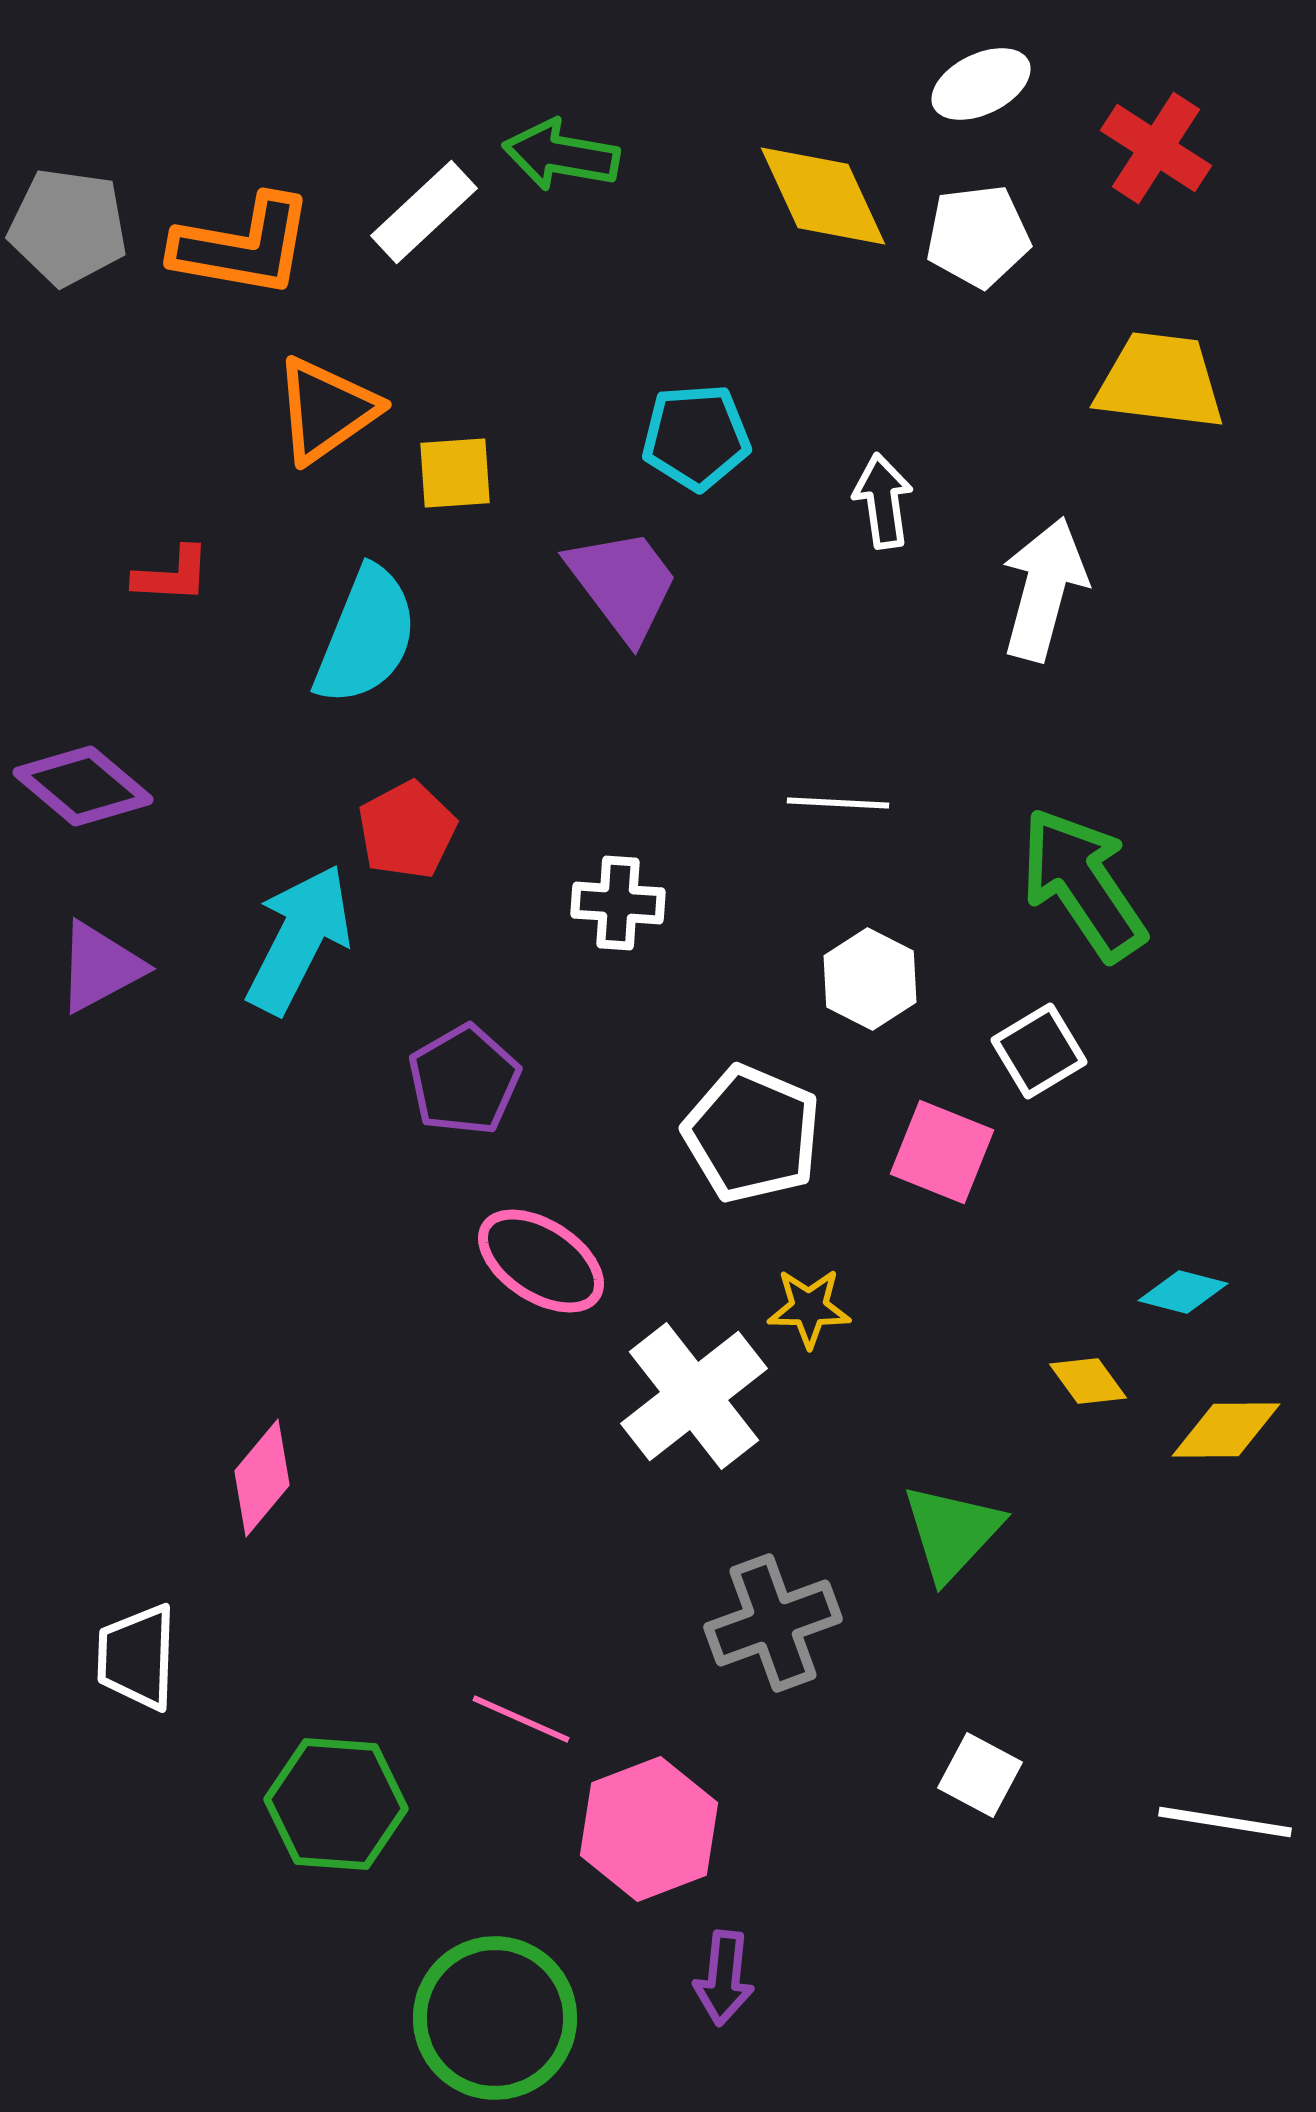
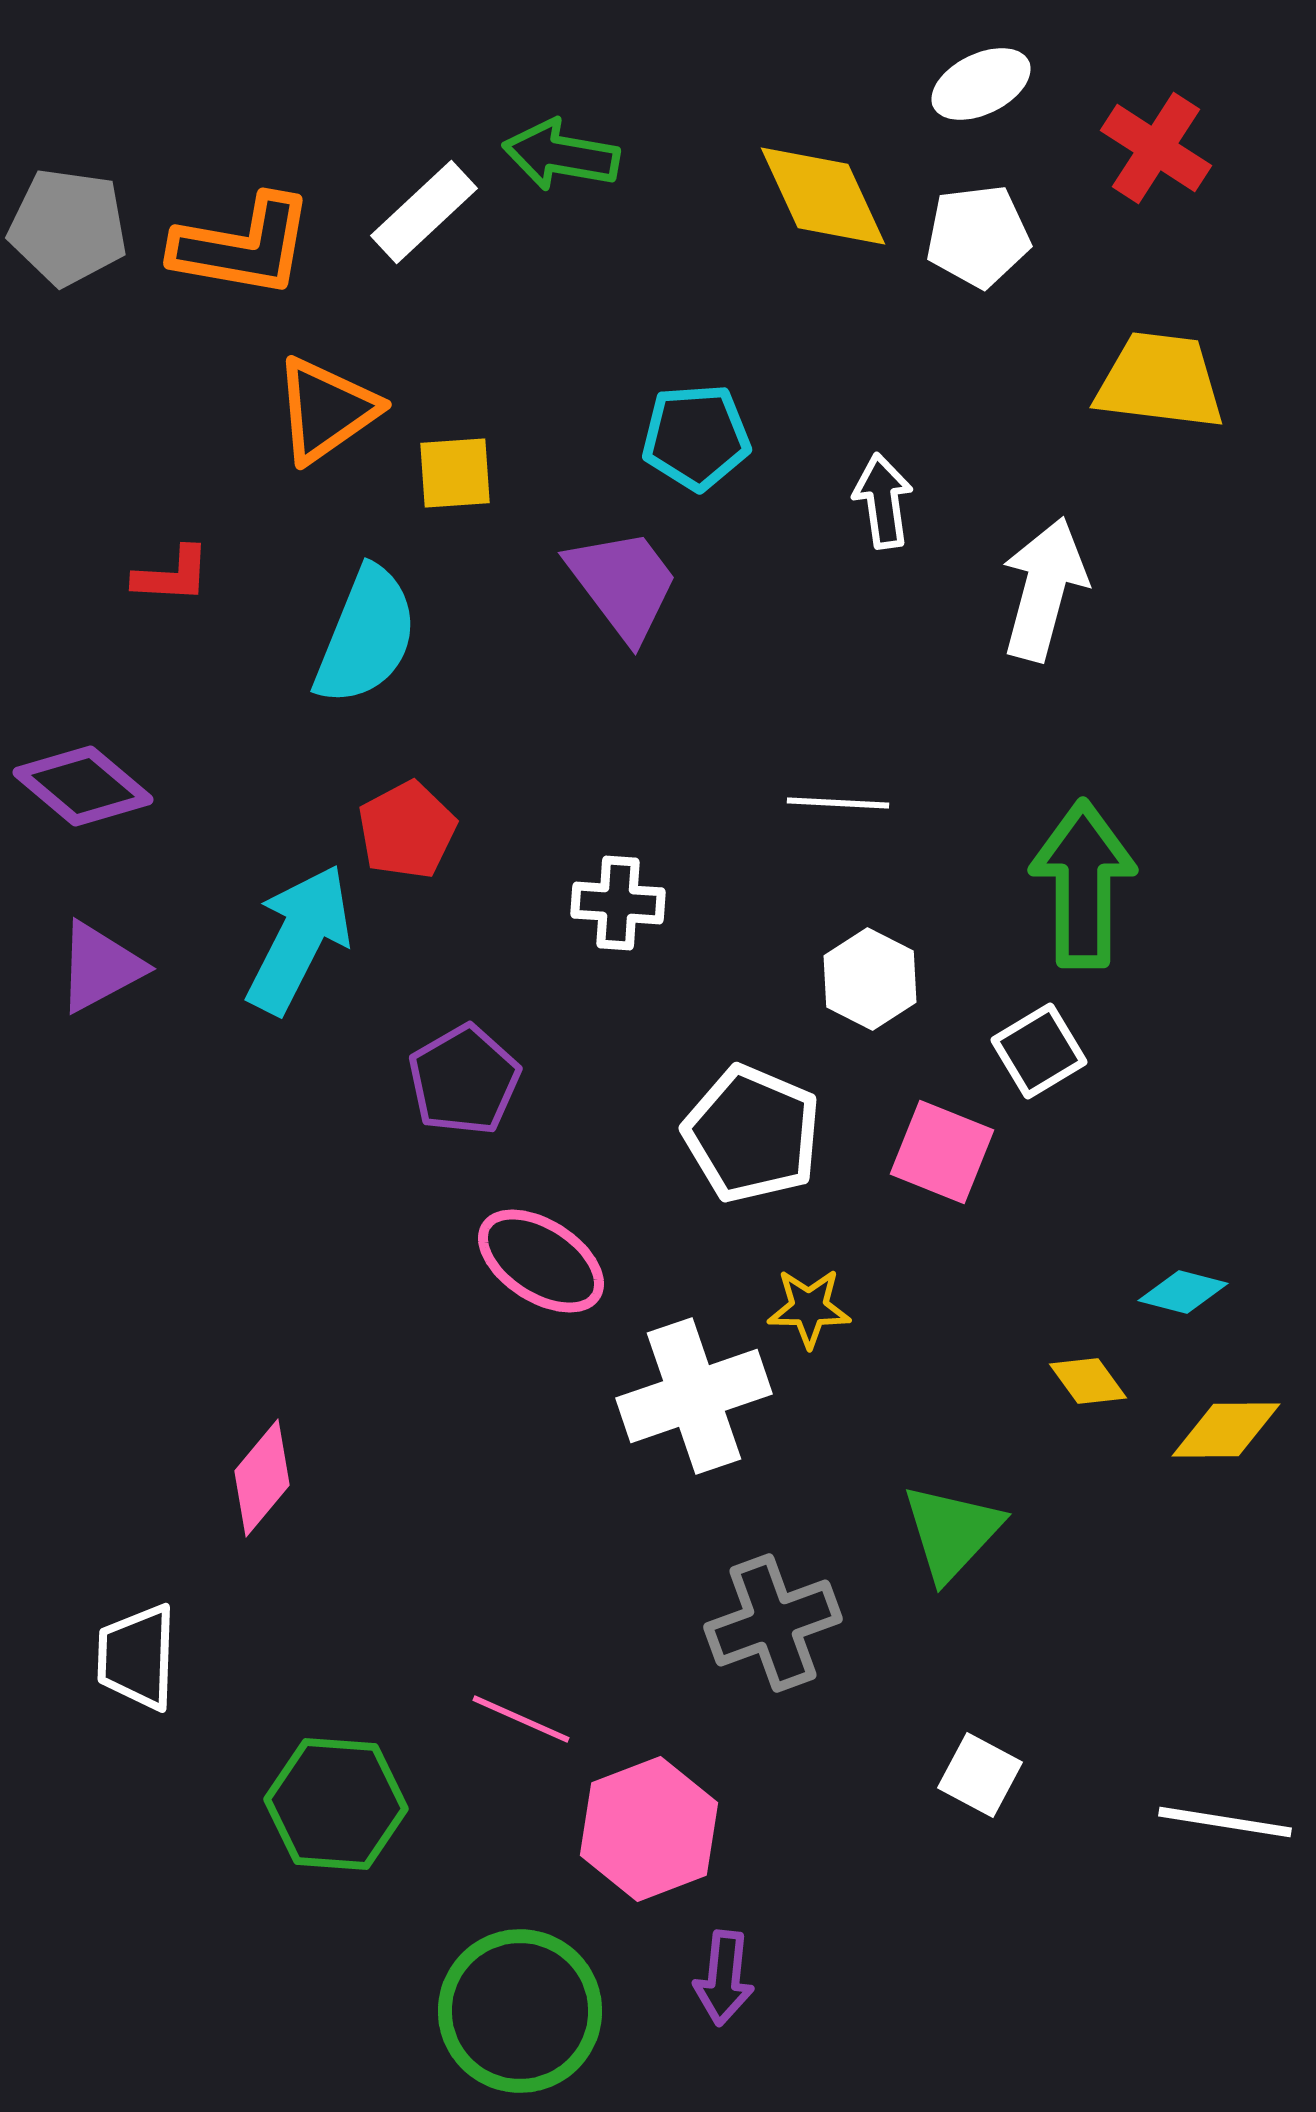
green arrow at (1083, 884): rotated 34 degrees clockwise
white cross at (694, 1396): rotated 19 degrees clockwise
green circle at (495, 2018): moved 25 px right, 7 px up
